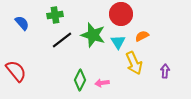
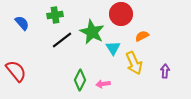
green star: moved 1 px left, 3 px up; rotated 10 degrees clockwise
cyan triangle: moved 5 px left, 6 px down
pink arrow: moved 1 px right, 1 px down
